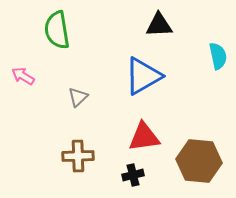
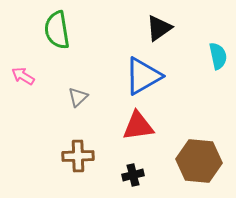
black triangle: moved 3 px down; rotated 32 degrees counterclockwise
red triangle: moved 6 px left, 11 px up
